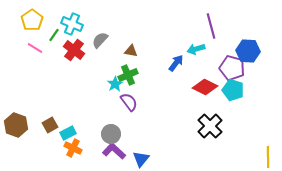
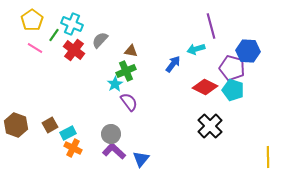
blue arrow: moved 3 px left, 1 px down
green cross: moved 2 px left, 4 px up
